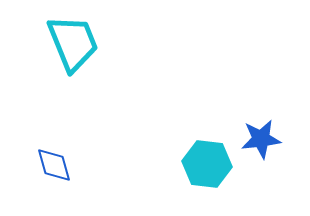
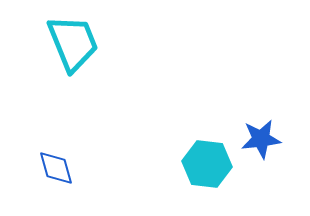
blue diamond: moved 2 px right, 3 px down
